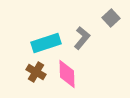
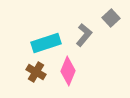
gray L-shape: moved 2 px right, 3 px up
pink diamond: moved 1 px right, 3 px up; rotated 24 degrees clockwise
